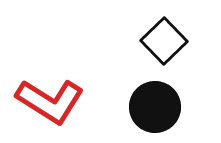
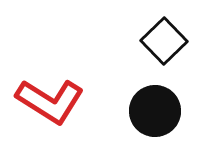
black circle: moved 4 px down
